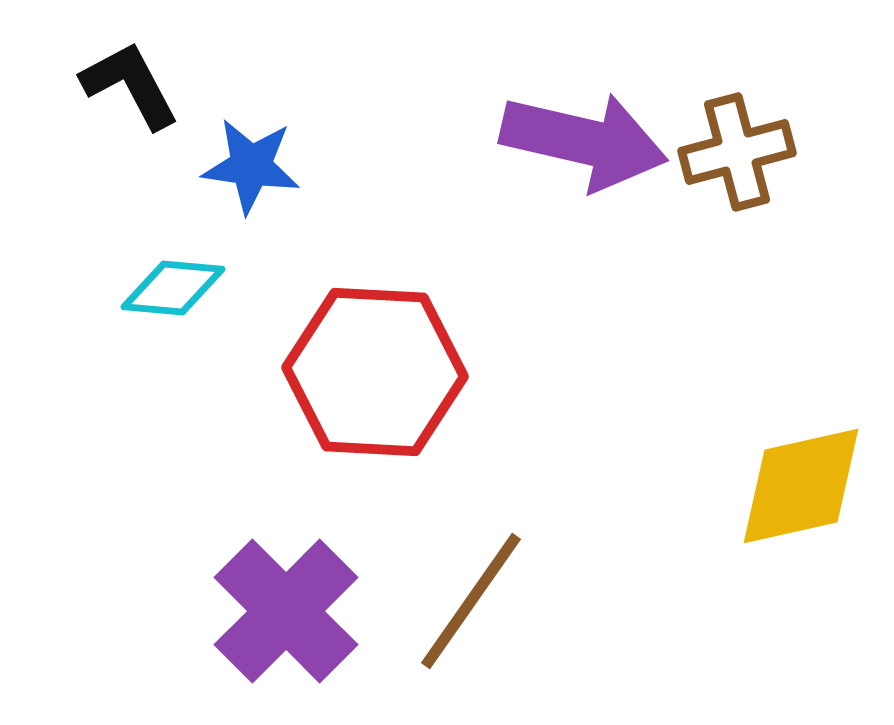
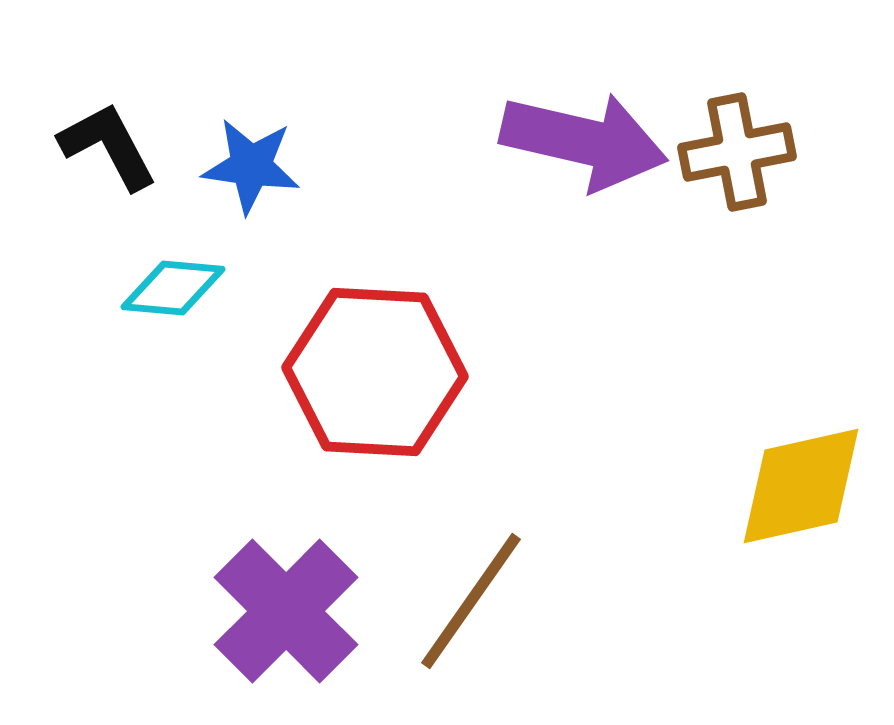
black L-shape: moved 22 px left, 61 px down
brown cross: rotated 4 degrees clockwise
